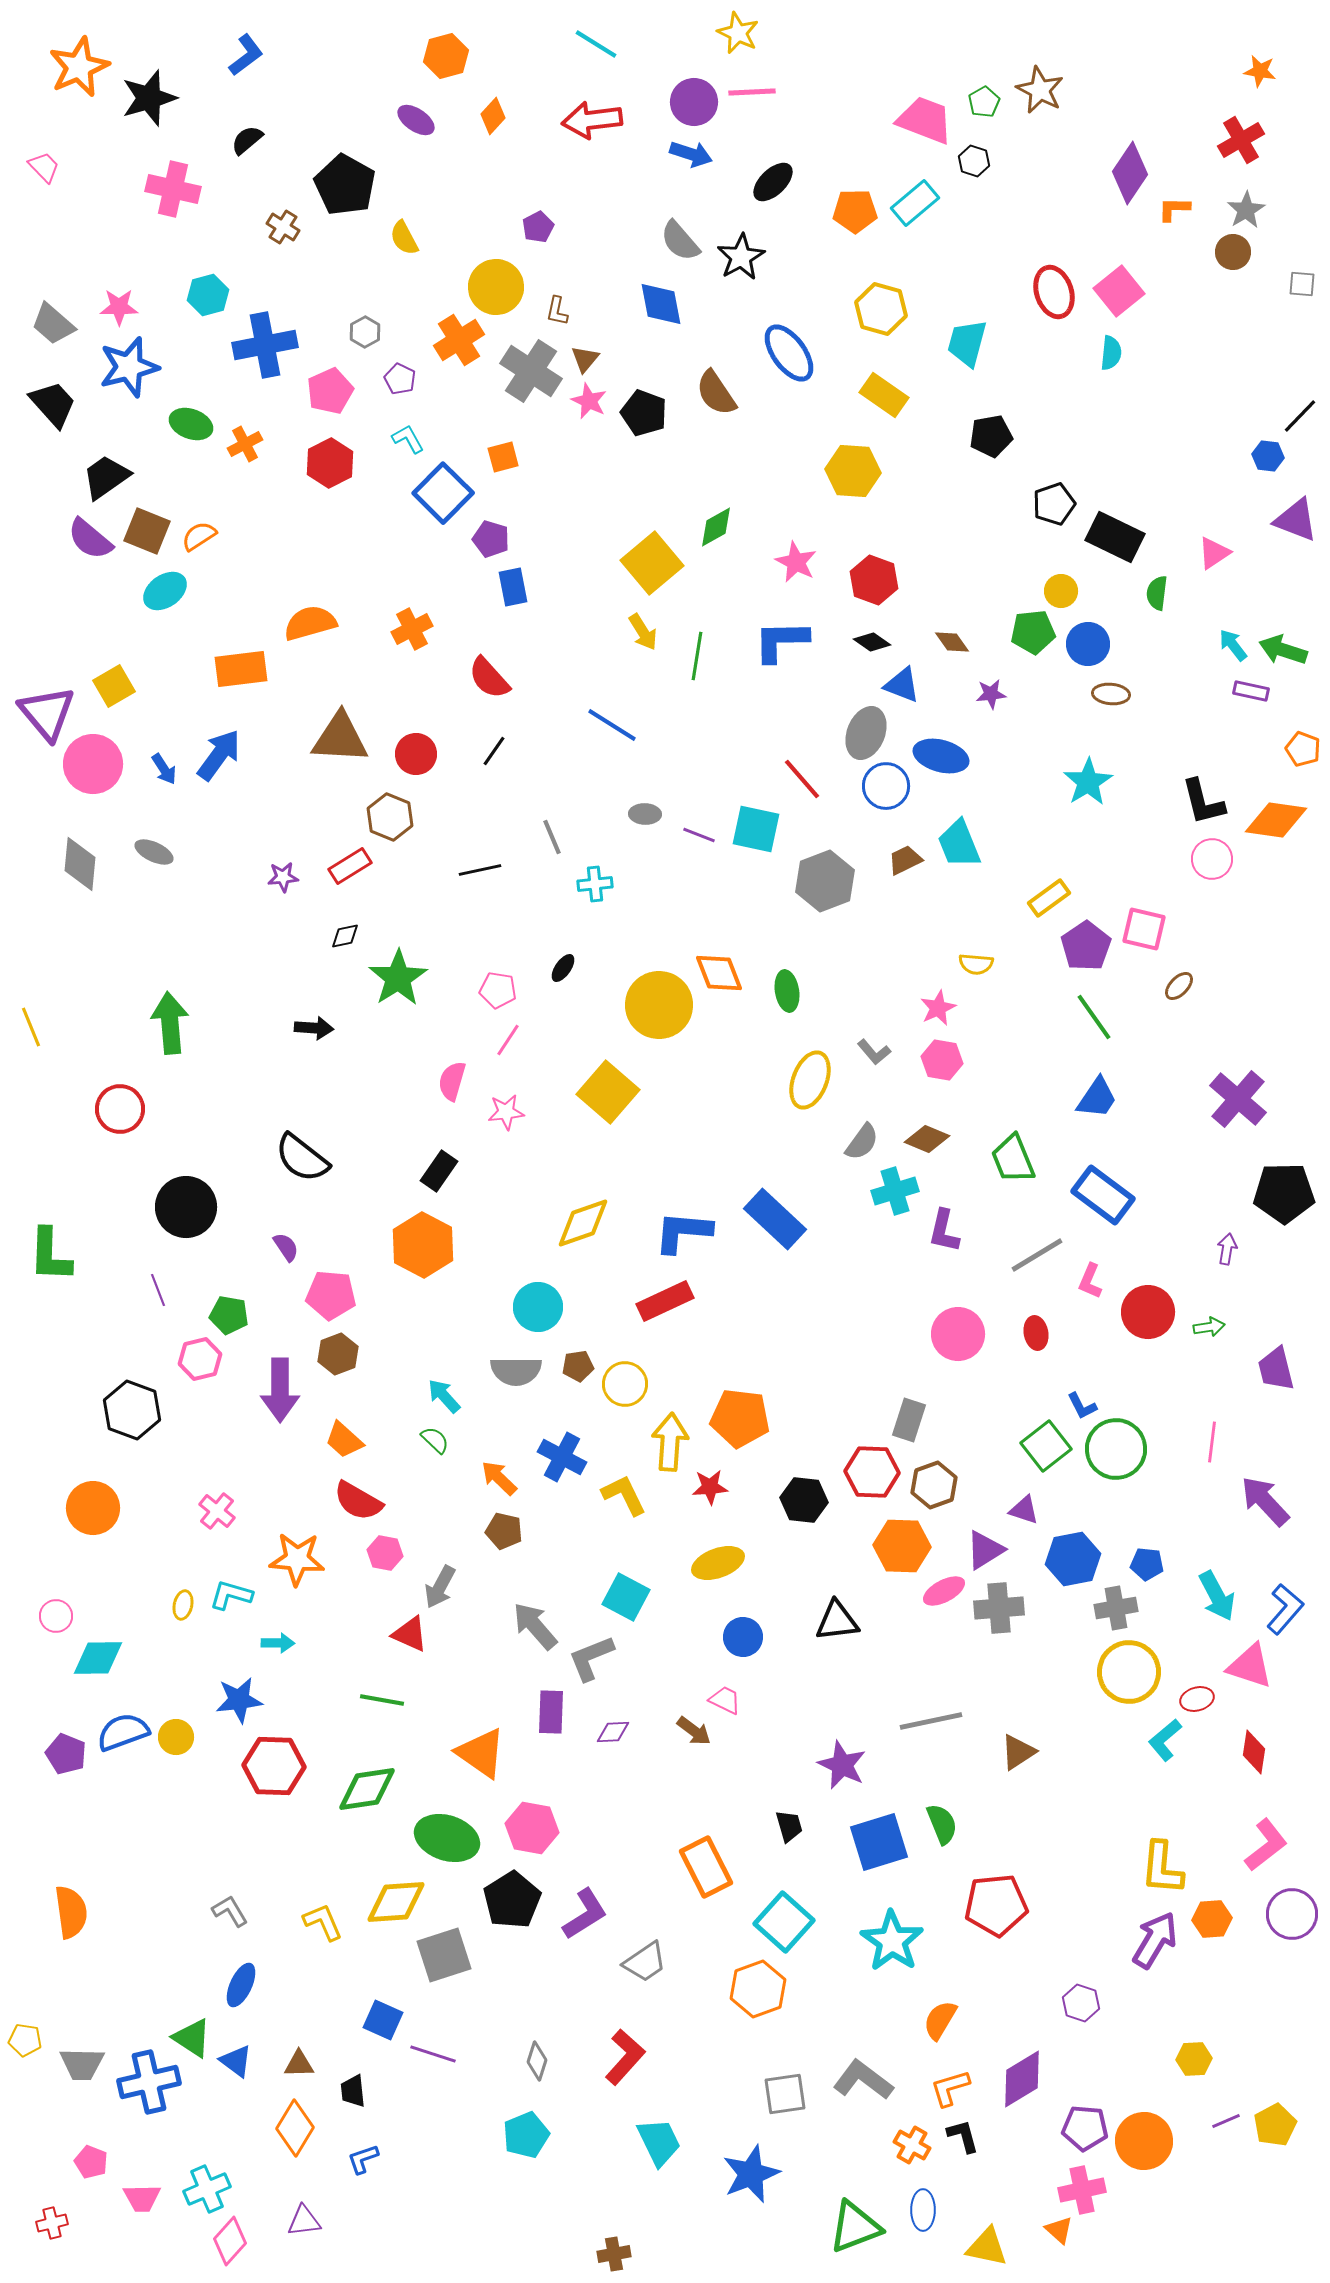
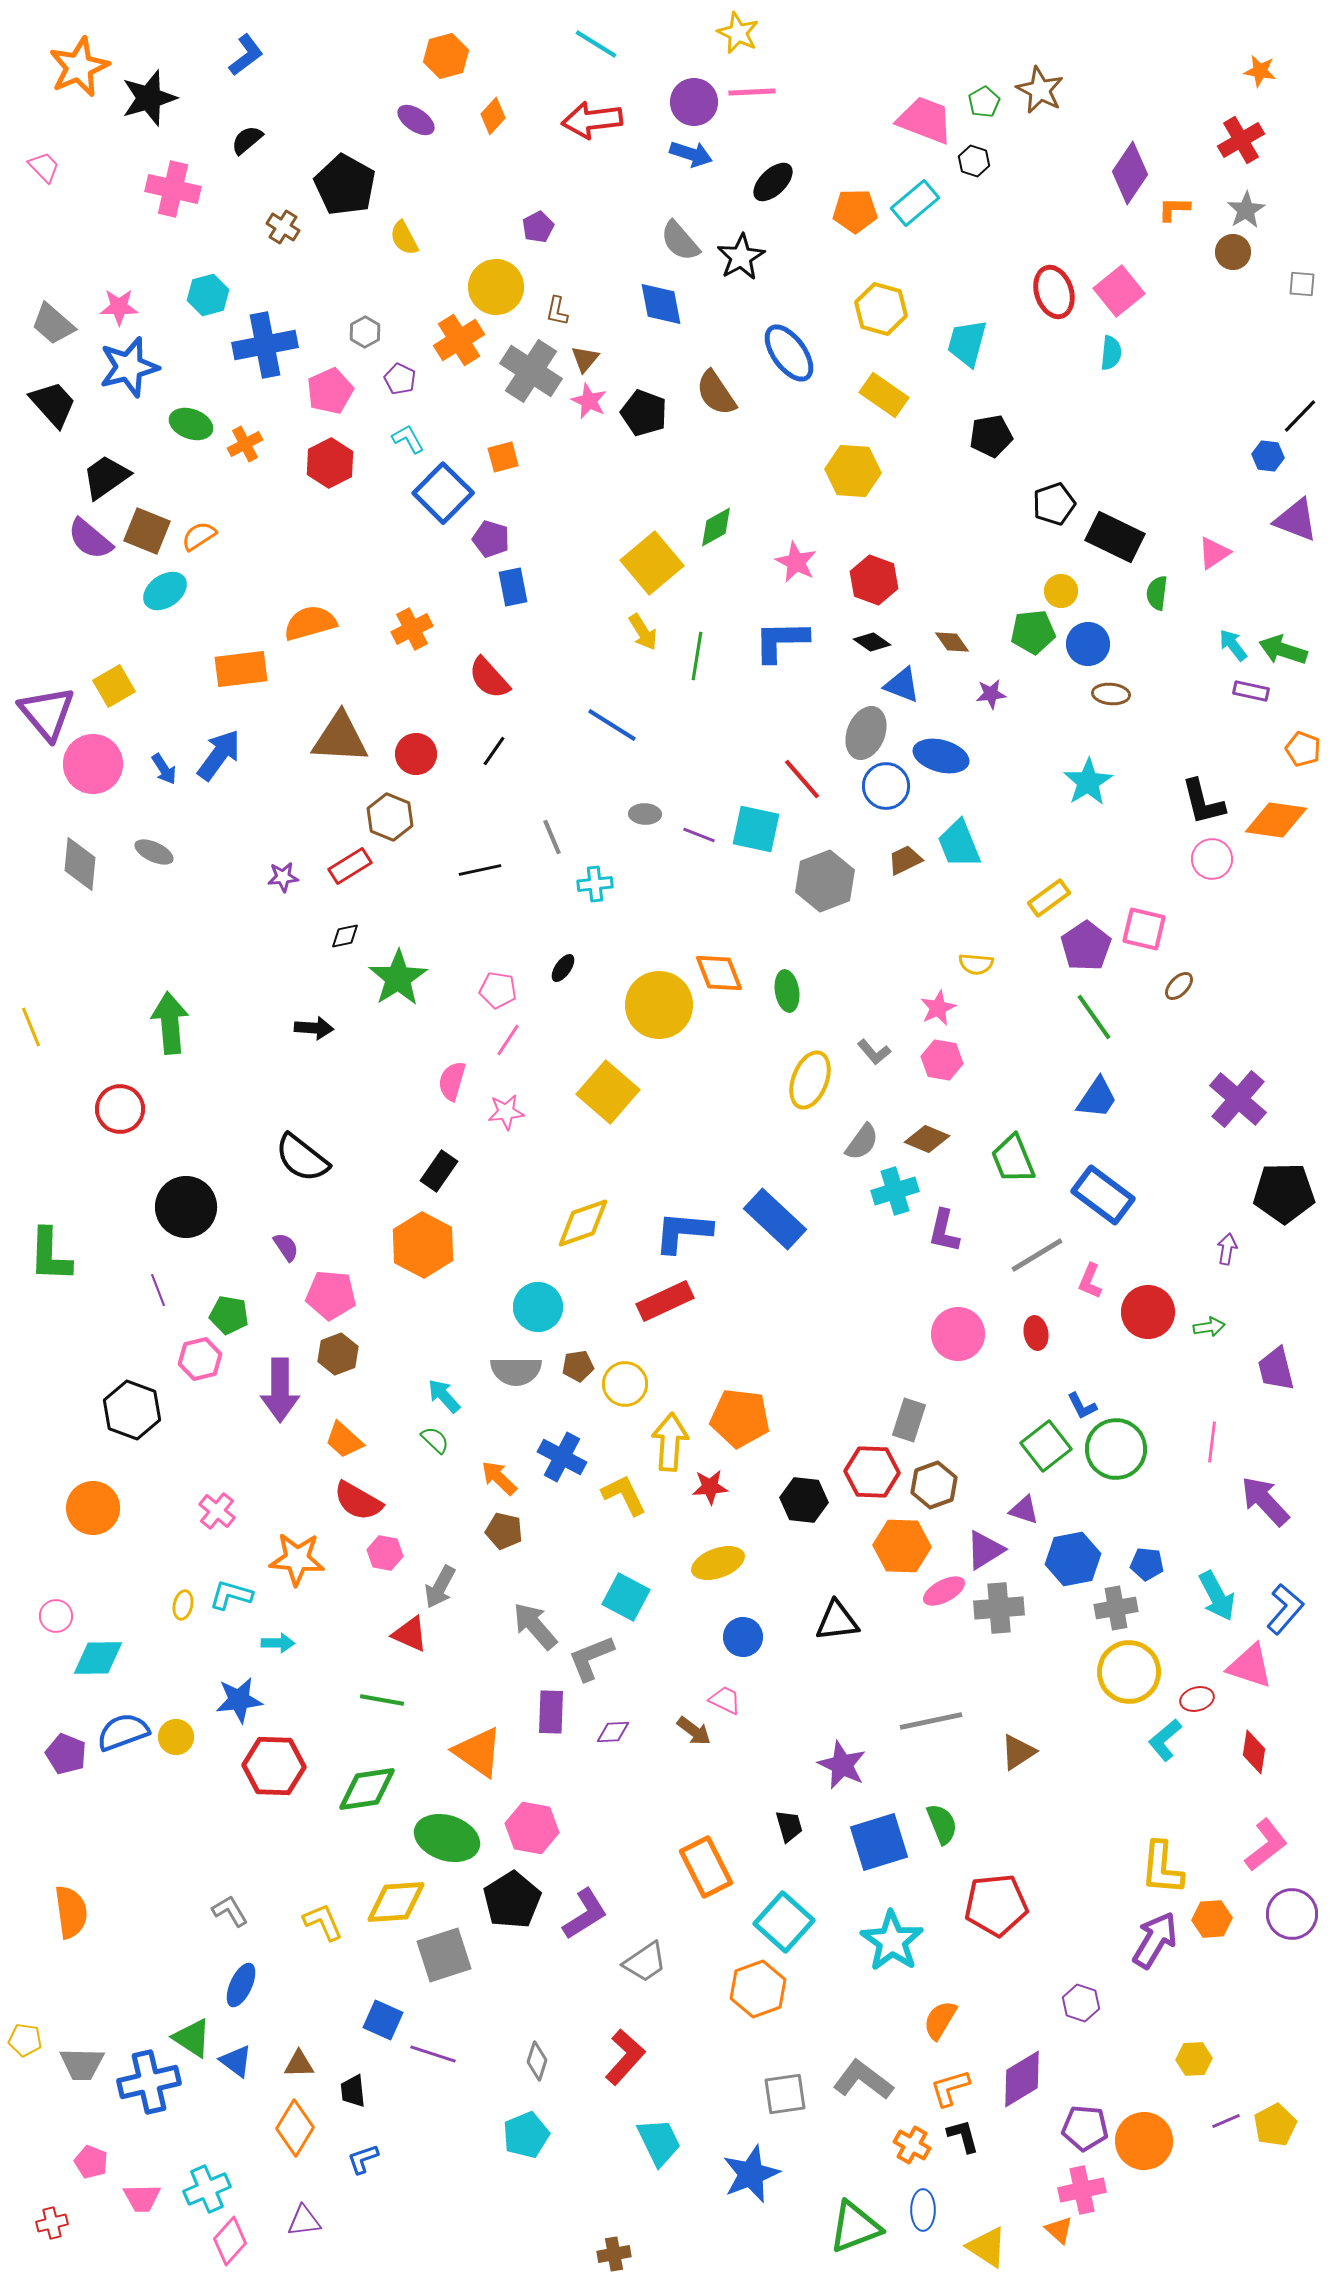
orange triangle at (481, 1753): moved 3 px left, 1 px up
yellow triangle at (987, 2247): rotated 21 degrees clockwise
